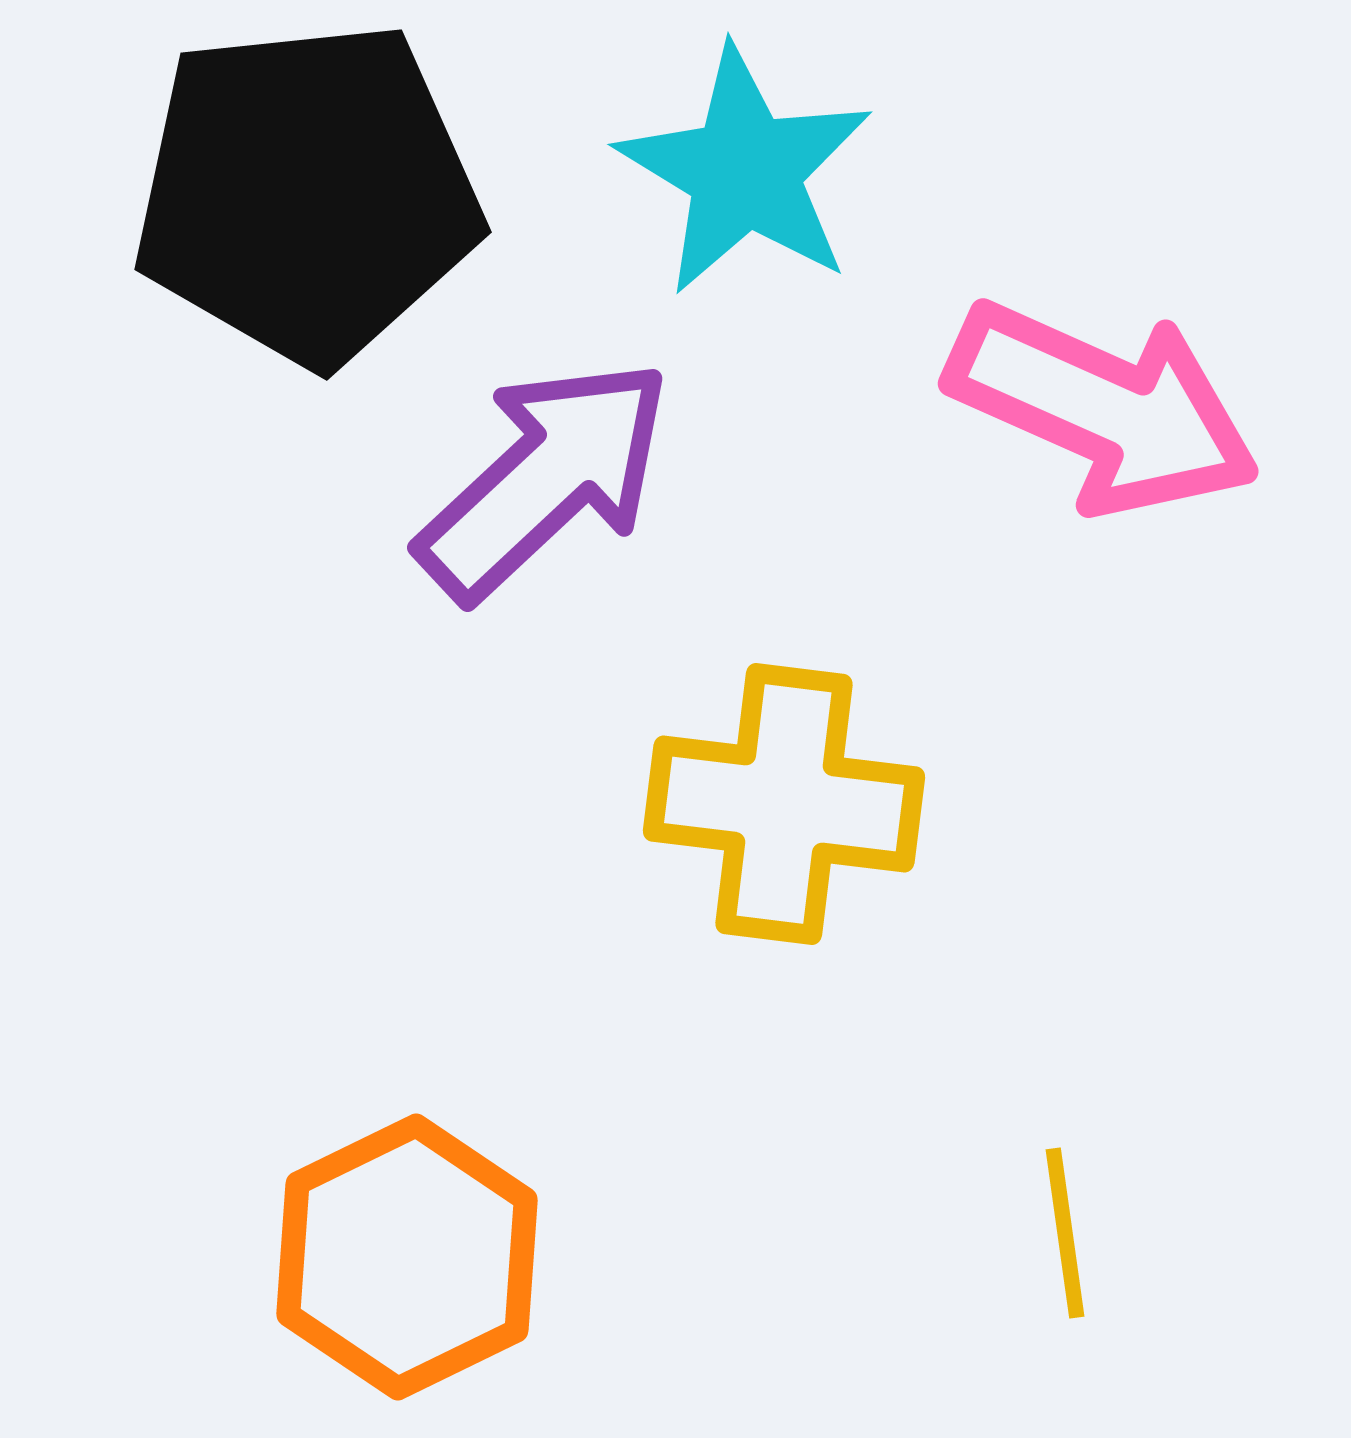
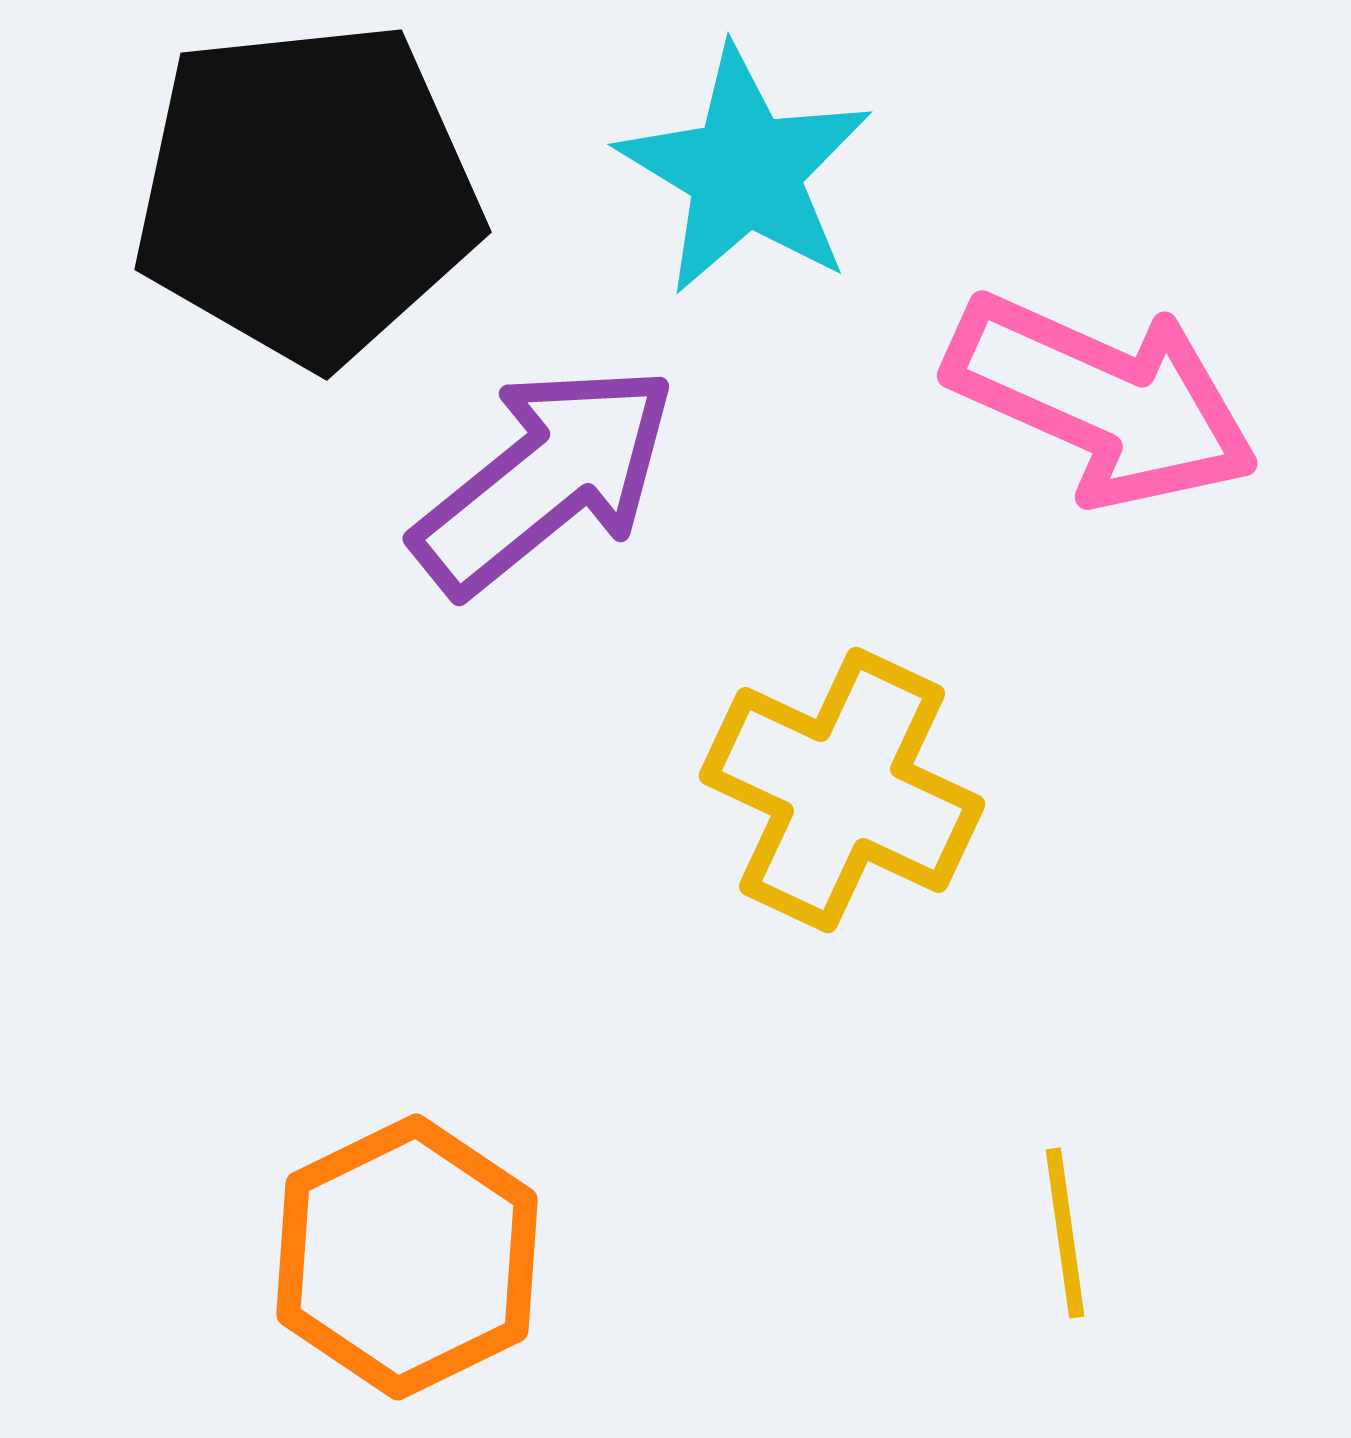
pink arrow: moved 1 px left, 8 px up
purple arrow: rotated 4 degrees clockwise
yellow cross: moved 58 px right, 14 px up; rotated 18 degrees clockwise
